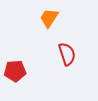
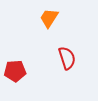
red semicircle: moved 4 px down
